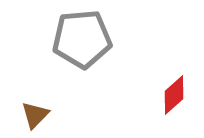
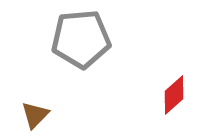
gray pentagon: moved 1 px left
